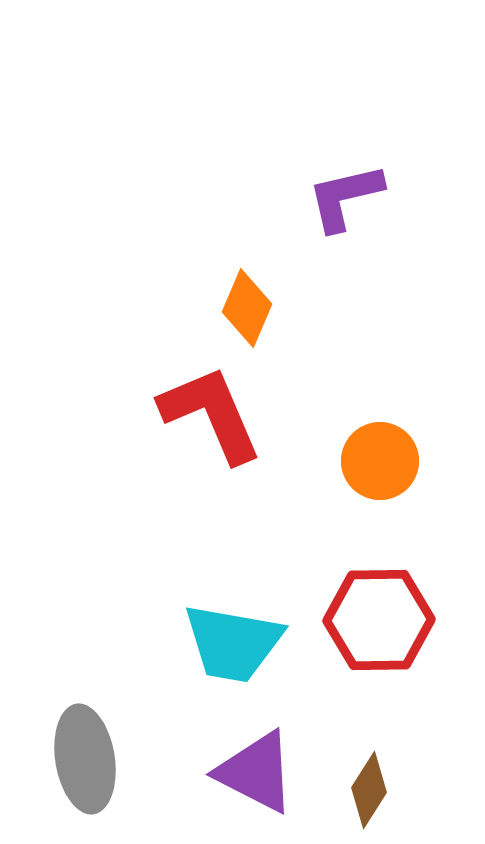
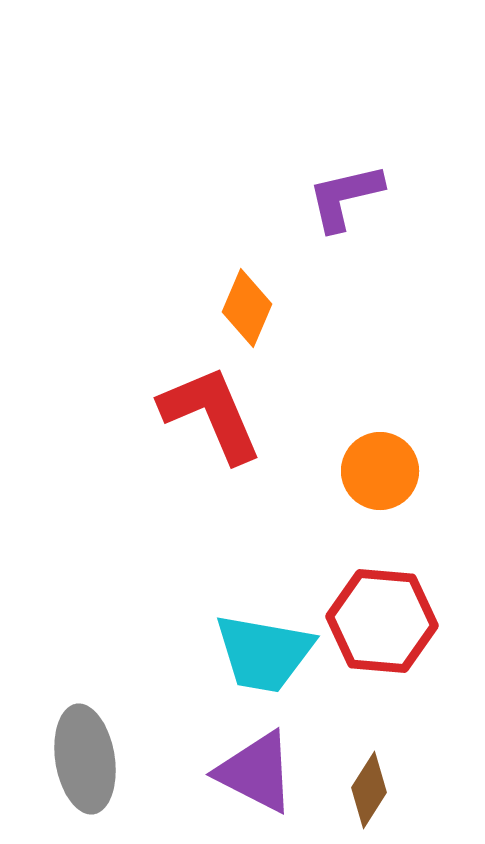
orange circle: moved 10 px down
red hexagon: moved 3 px right, 1 px down; rotated 6 degrees clockwise
cyan trapezoid: moved 31 px right, 10 px down
